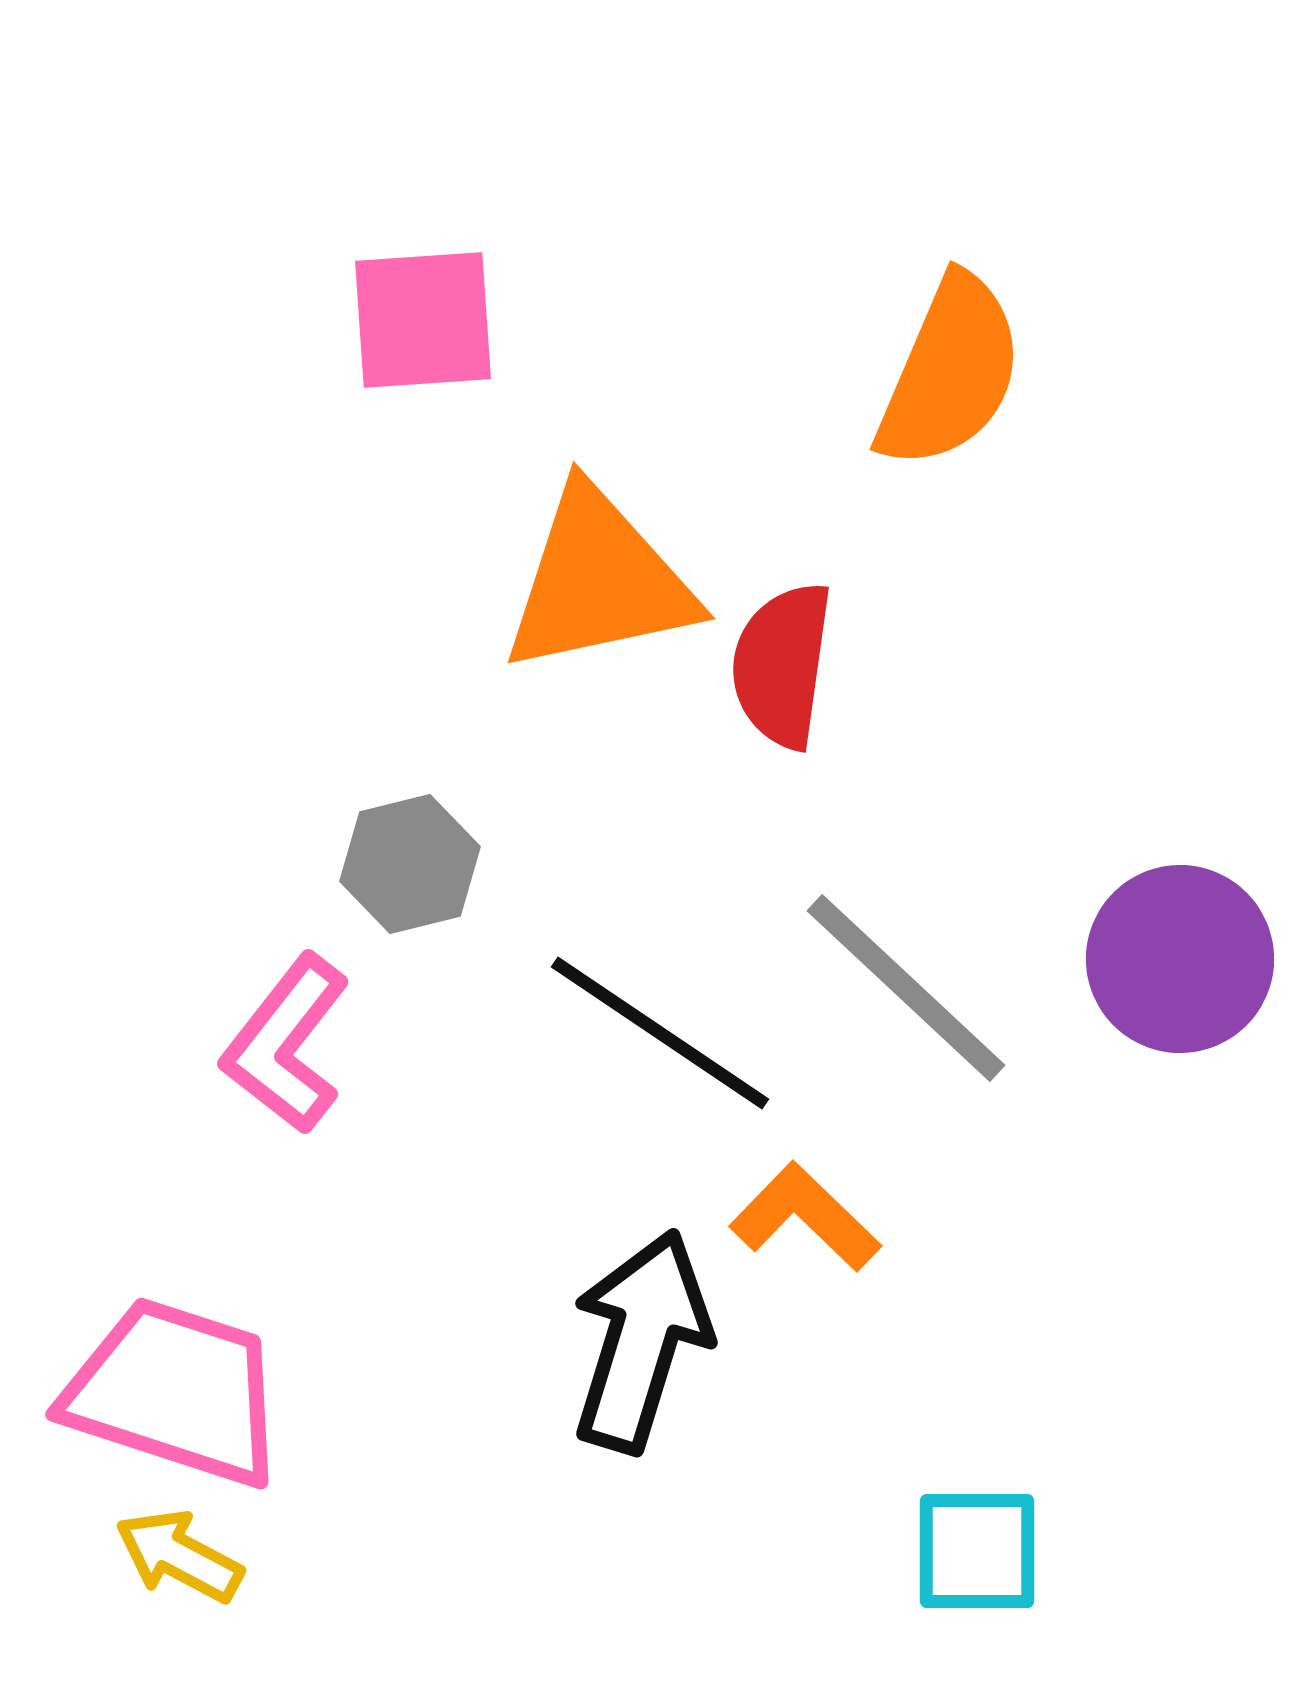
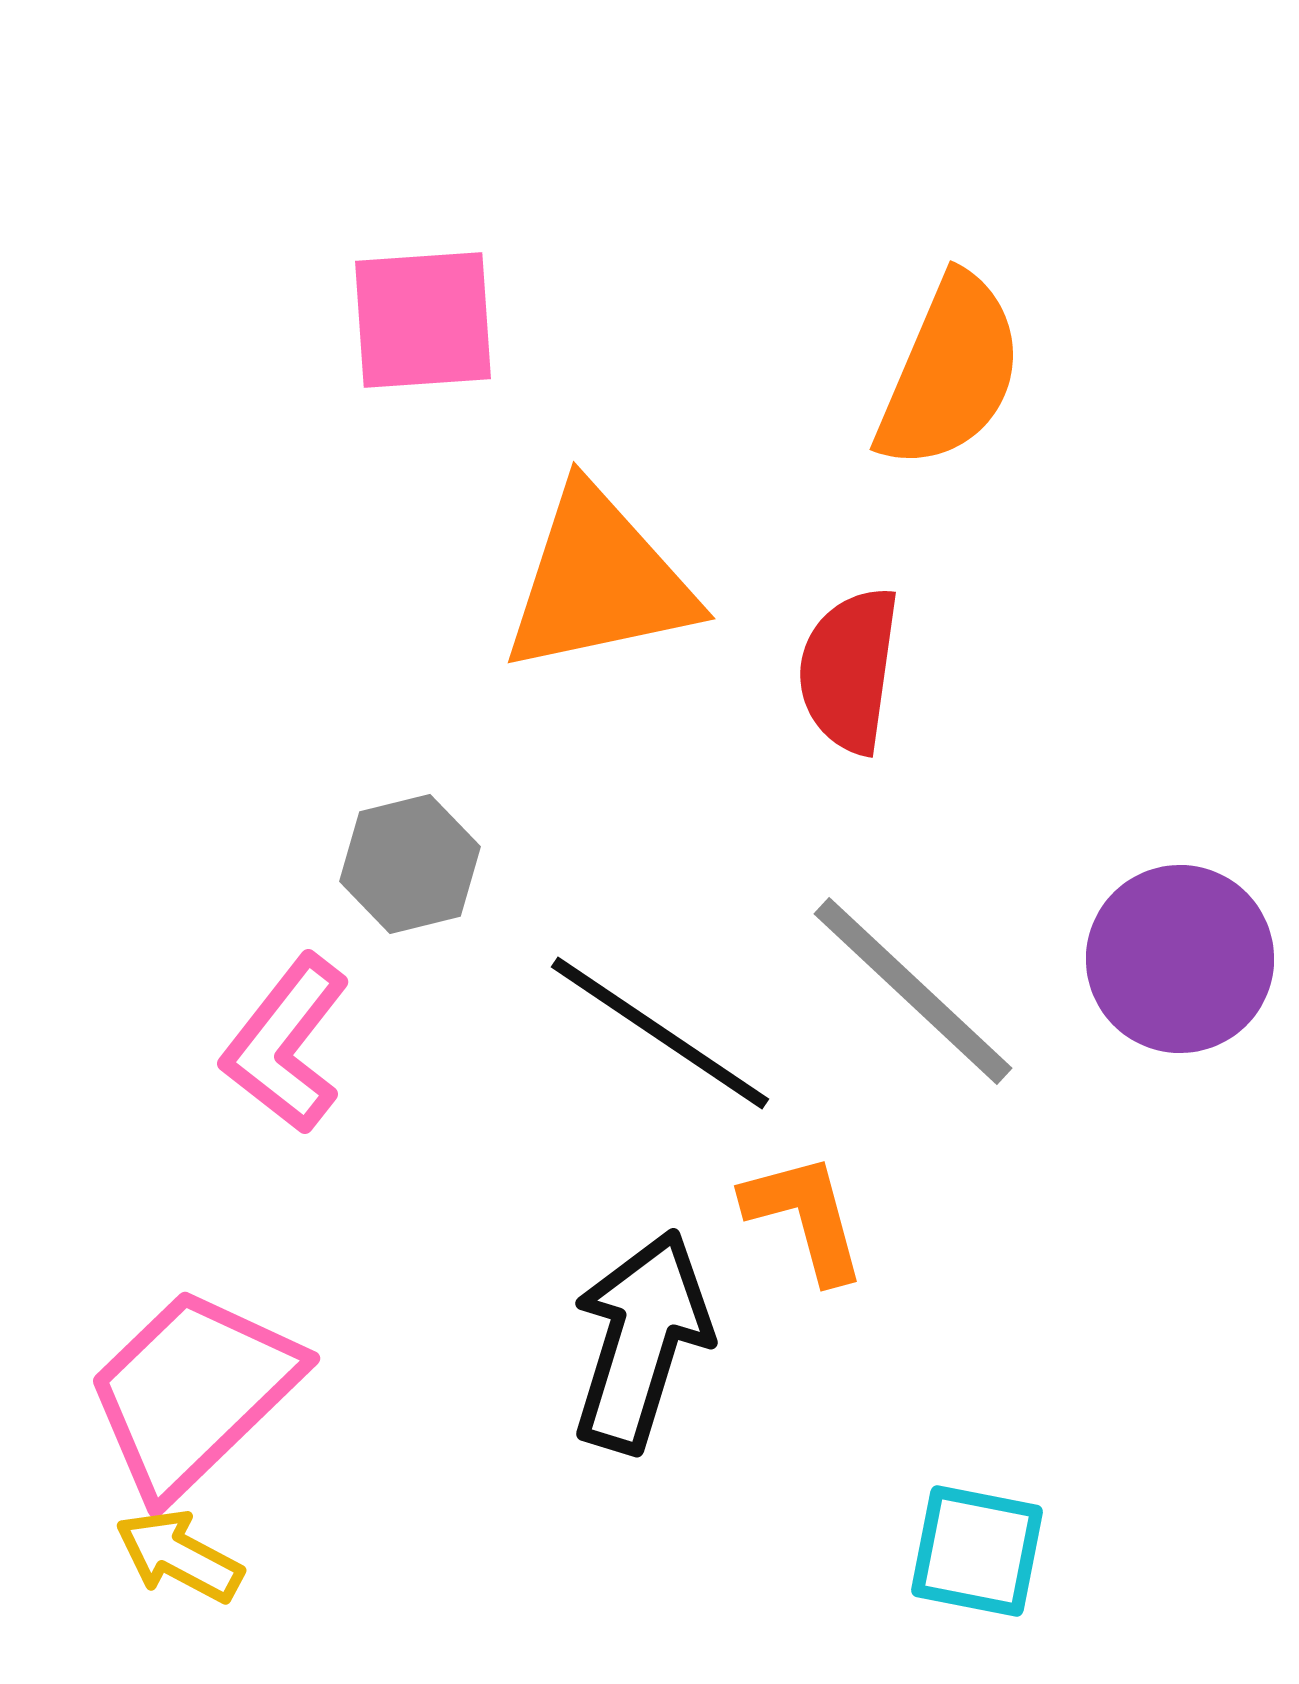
red semicircle: moved 67 px right, 5 px down
gray line: moved 7 px right, 3 px down
orange L-shape: rotated 31 degrees clockwise
pink trapezoid: moved 18 px right; rotated 62 degrees counterclockwise
cyan square: rotated 11 degrees clockwise
